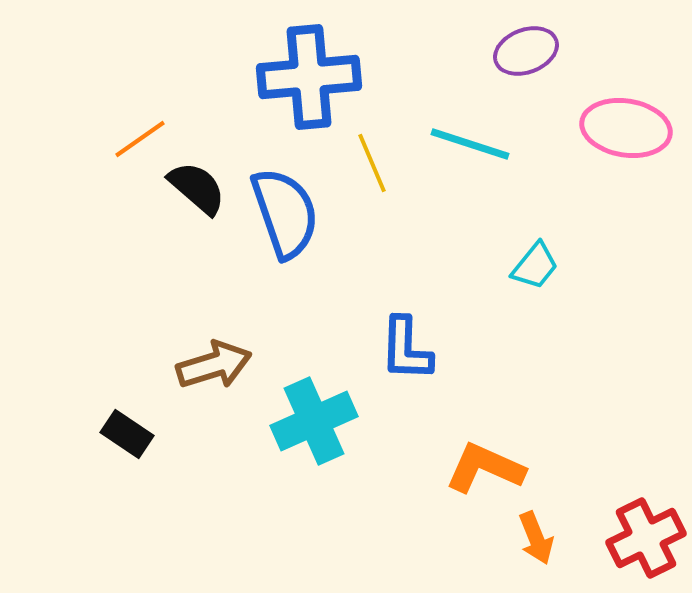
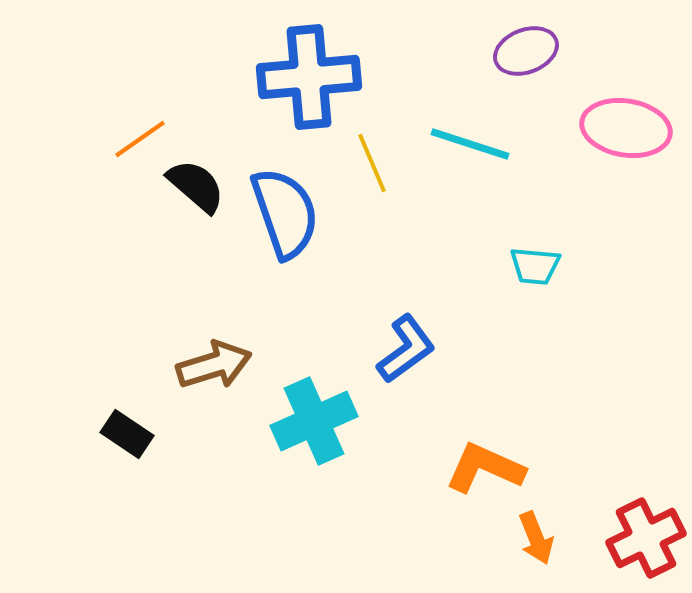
black semicircle: moved 1 px left, 2 px up
cyan trapezoid: rotated 56 degrees clockwise
blue L-shape: rotated 128 degrees counterclockwise
